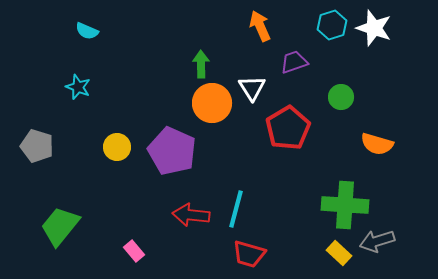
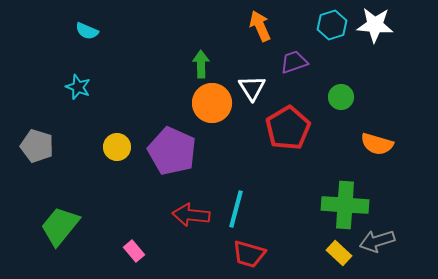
white star: moved 1 px right, 3 px up; rotated 15 degrees counterclockwise
